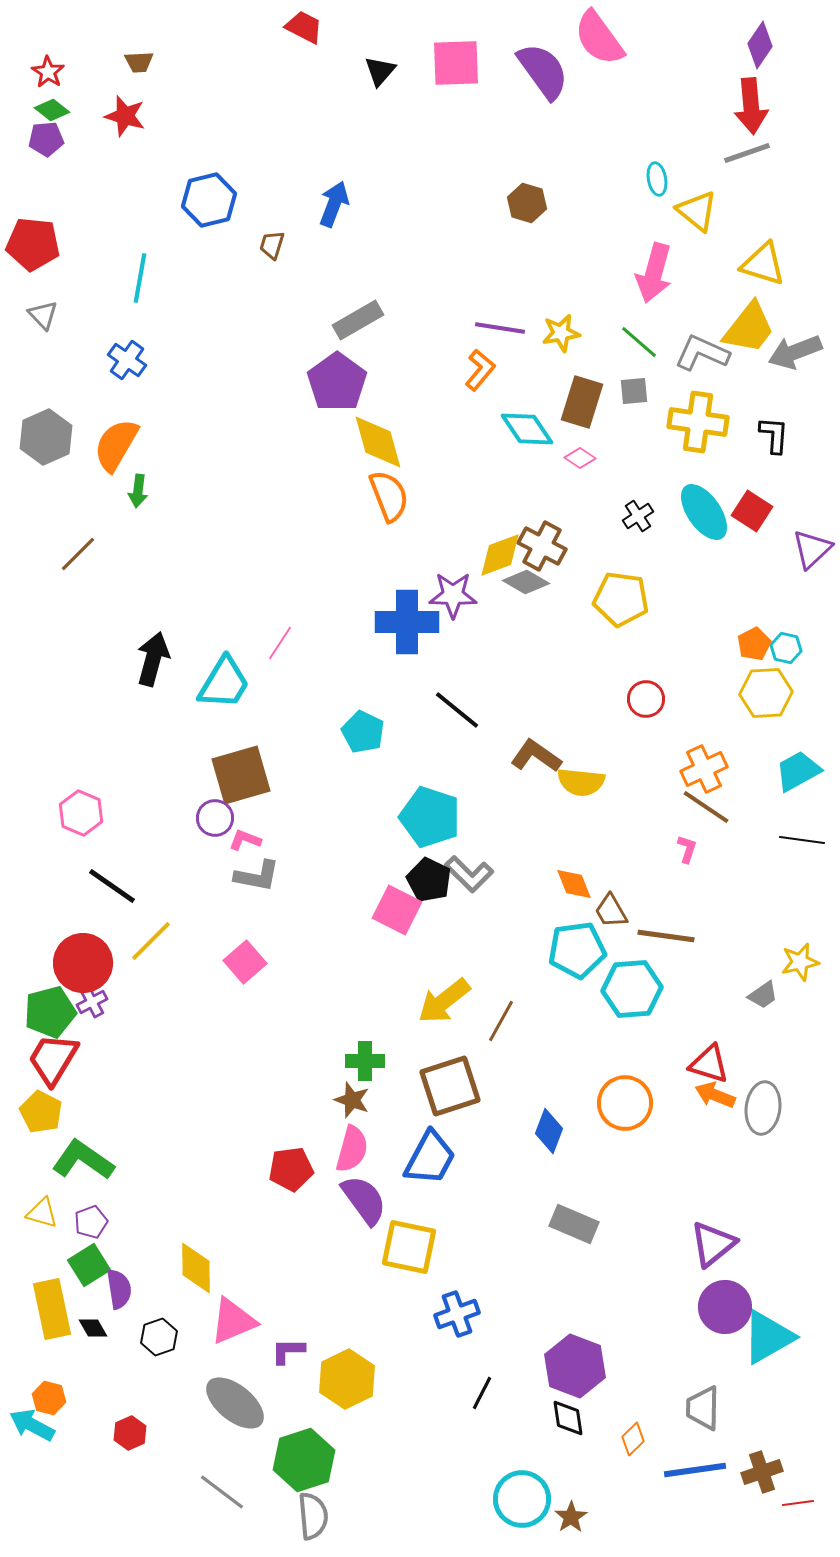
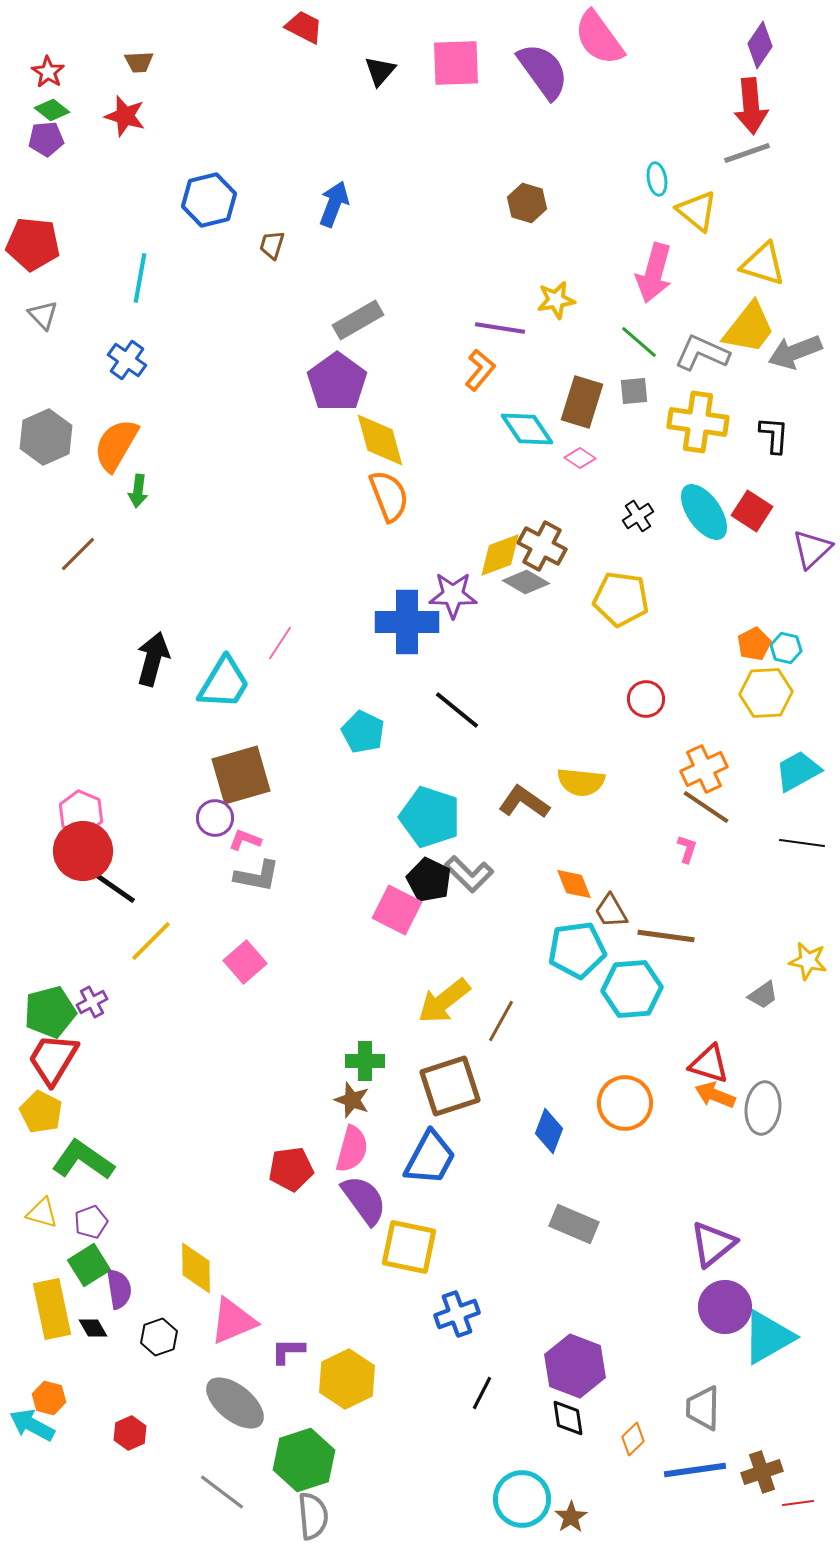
yellow star at (561, 333): moved 5 px left, 33 px up
yellow diamond at (378, 442): moved 2 px right, 2 px up
brown L-shape at (536, 756): moved 12 px left, 46 px down
black line at (802, 840): moved 3 px down
yellow star at (800, 962): moved 8 px right, 1 px up; rotated 24 degrees clockwise
red circle at (83, 963): moved 112 px up
